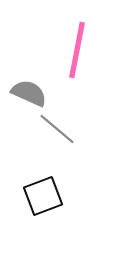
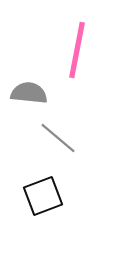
gray semicircle: rotated 18 degrees counterclockwise
gray line: moved 1 px right, 9 px down
